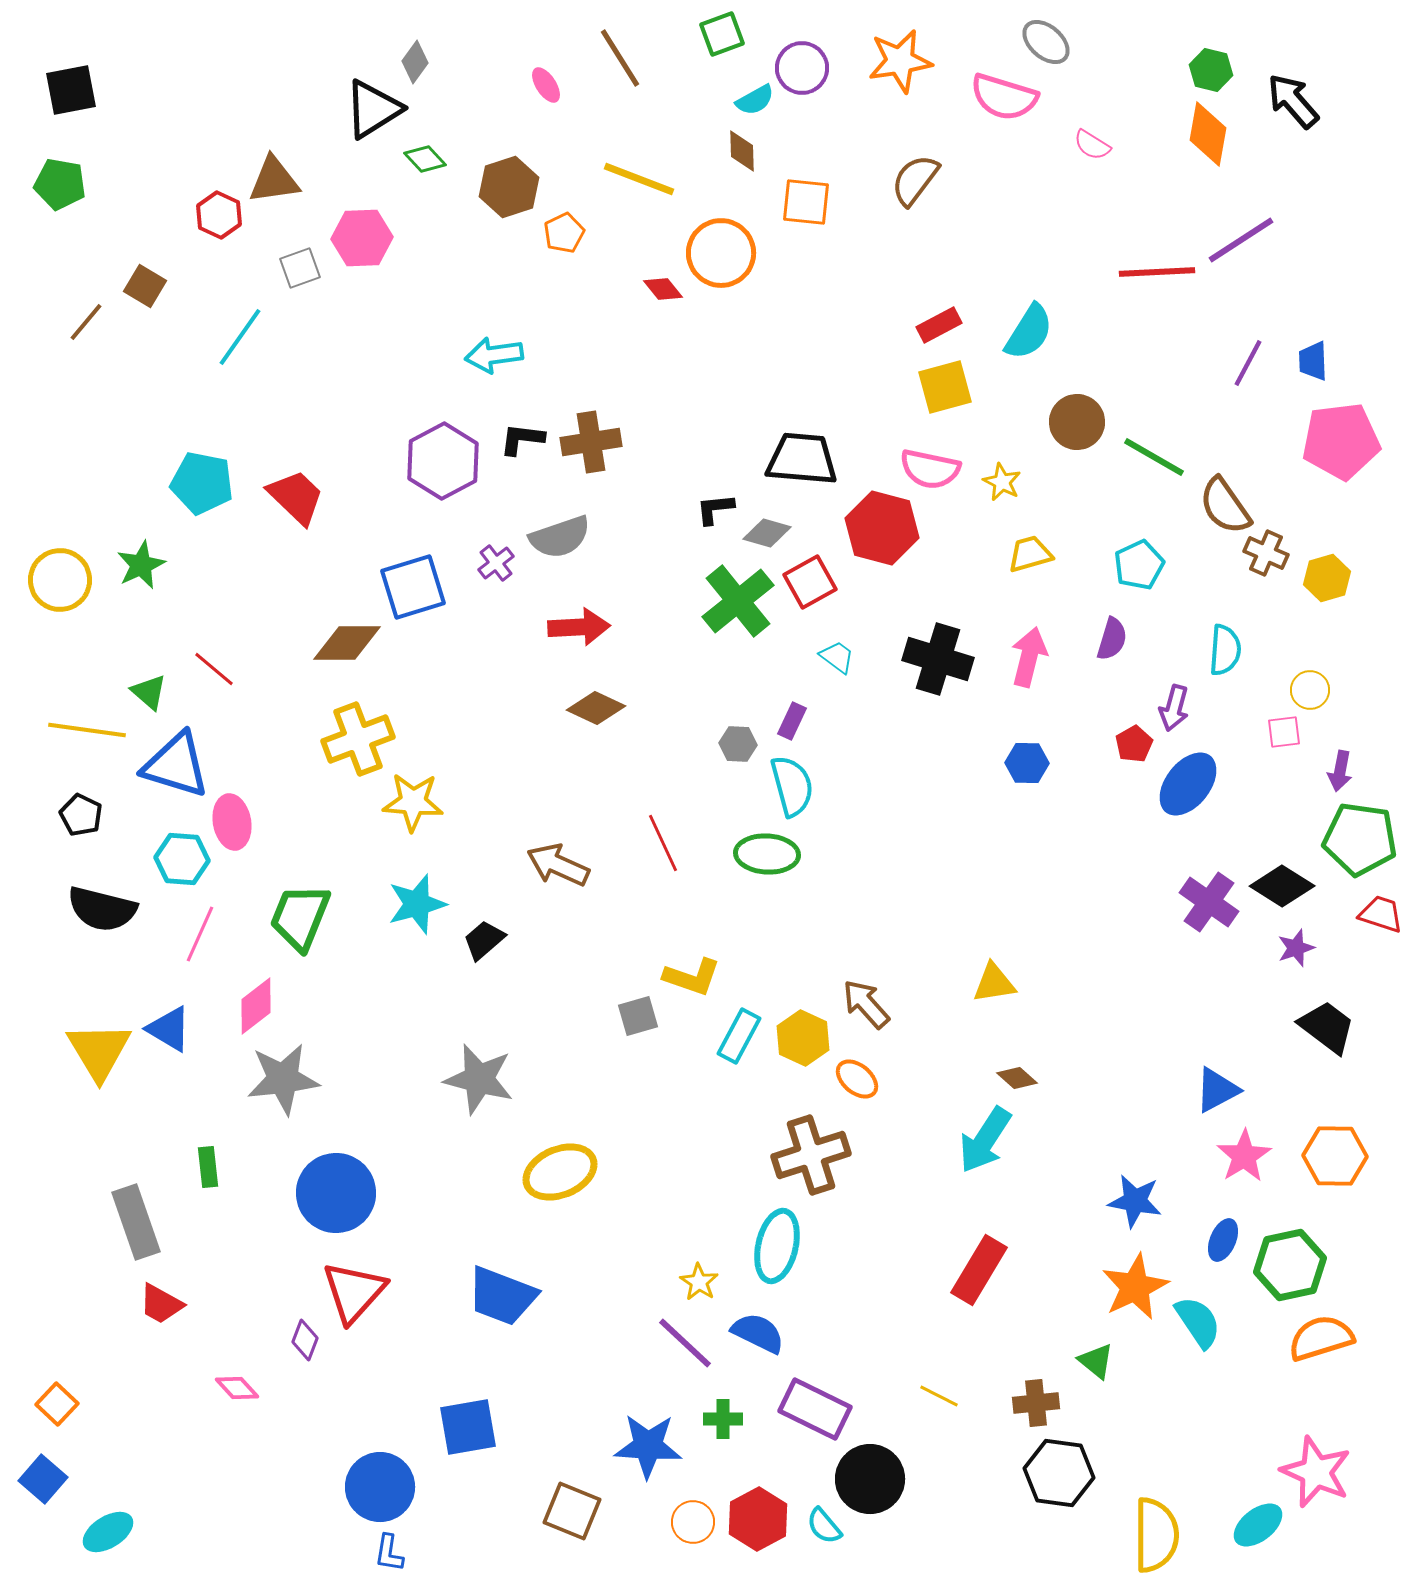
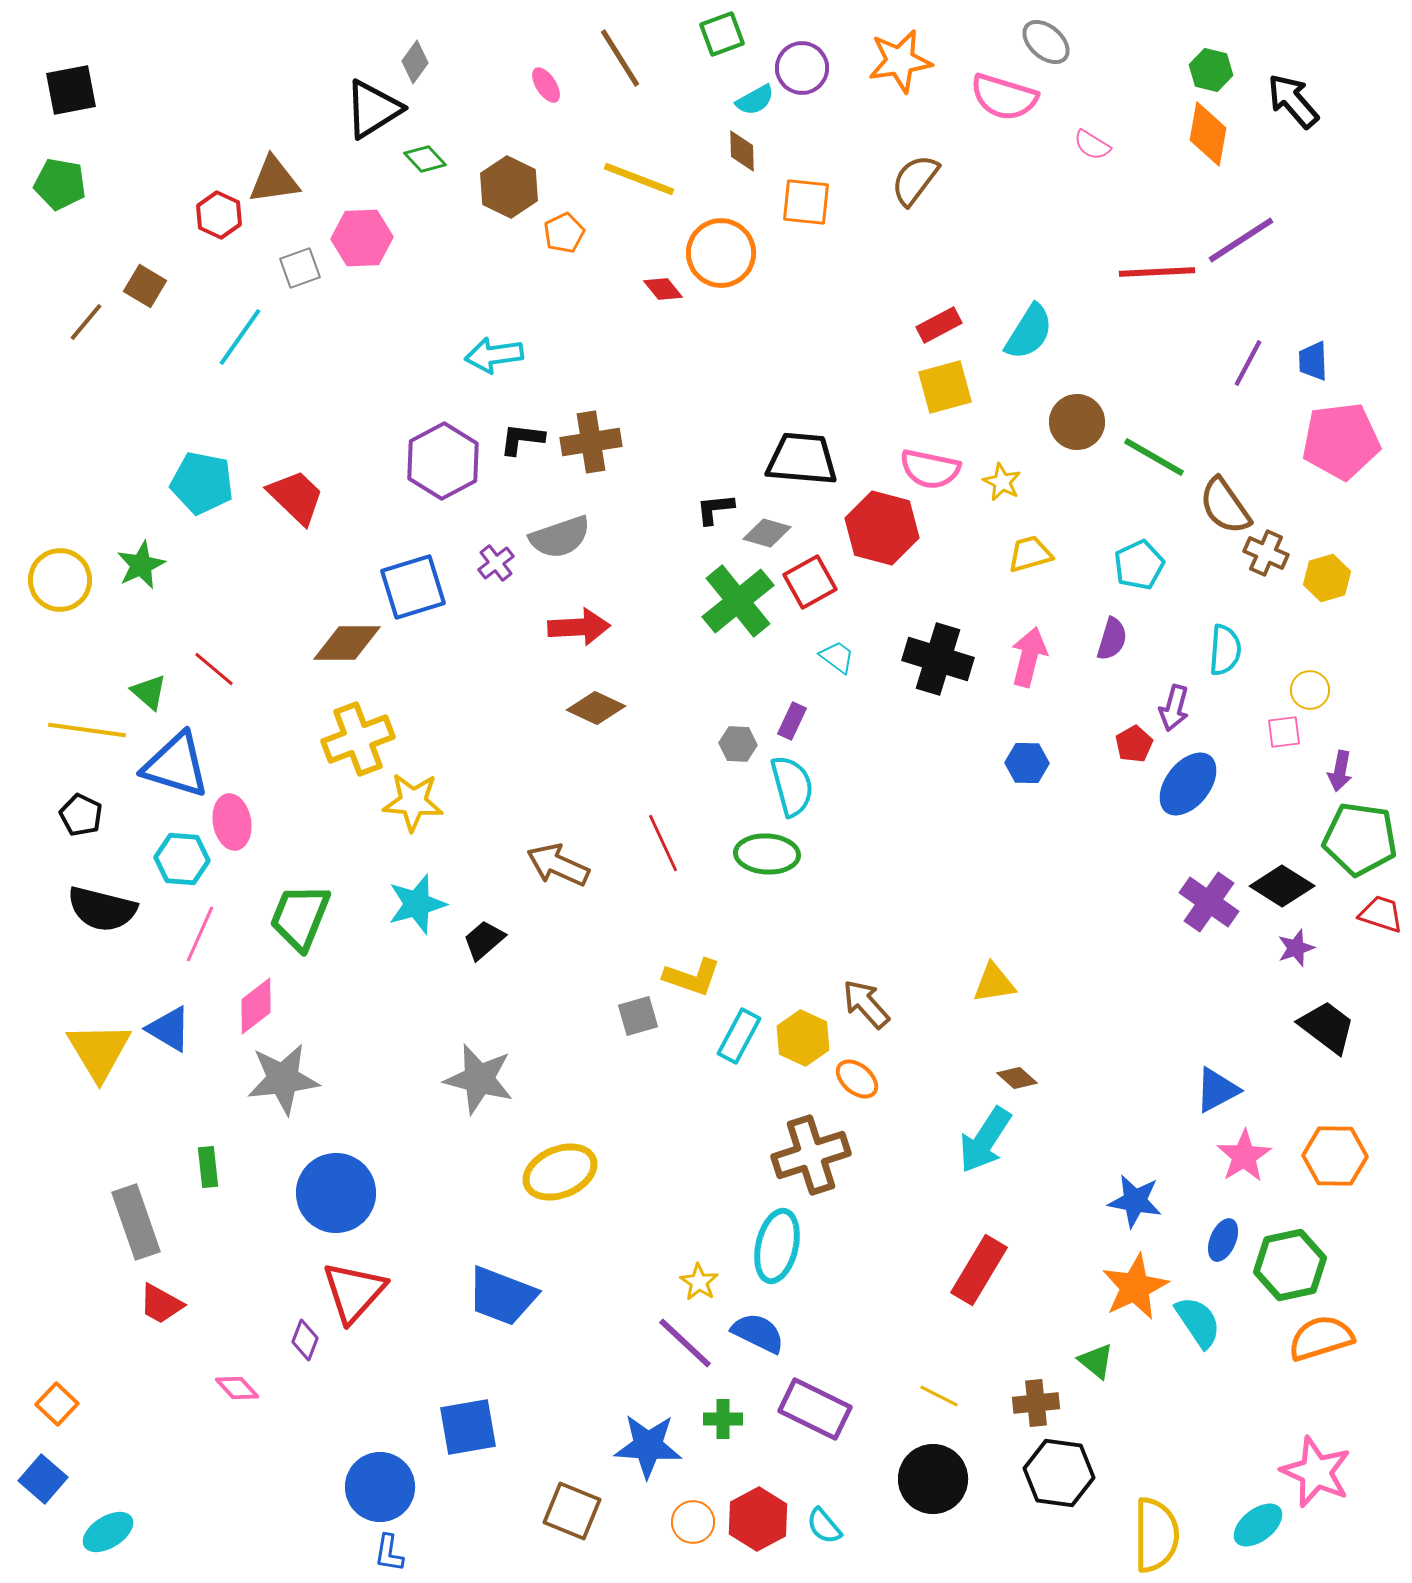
brown hexagon at (509, 187): rotated 16 degrees counterclockwise
black circle at (870, 1479): moved 63 px right
